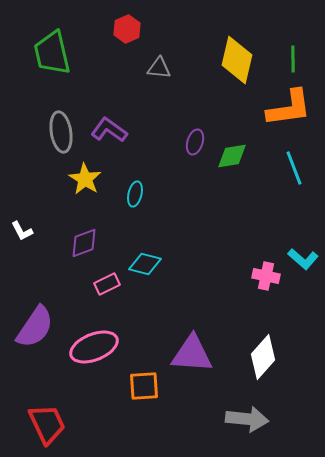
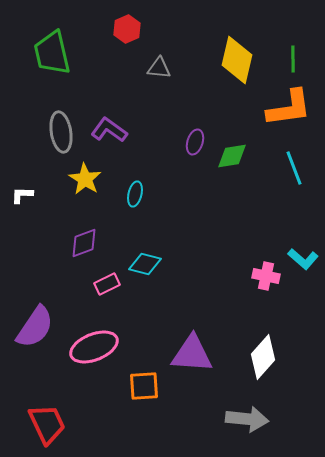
white L-shape: moved 36 px up; rotated 120 degrees clockwise
